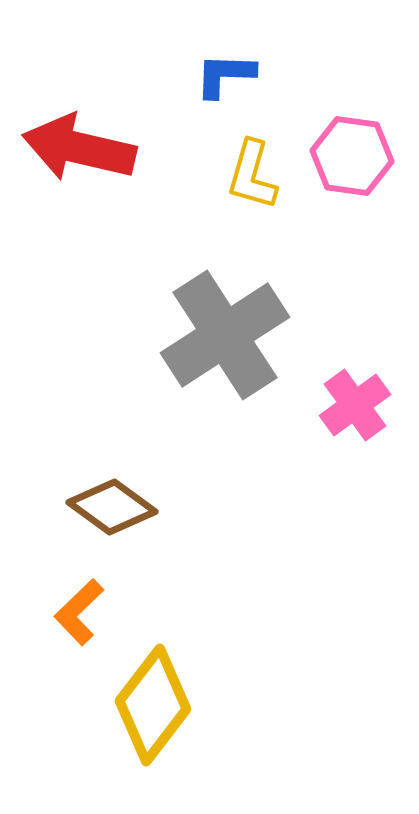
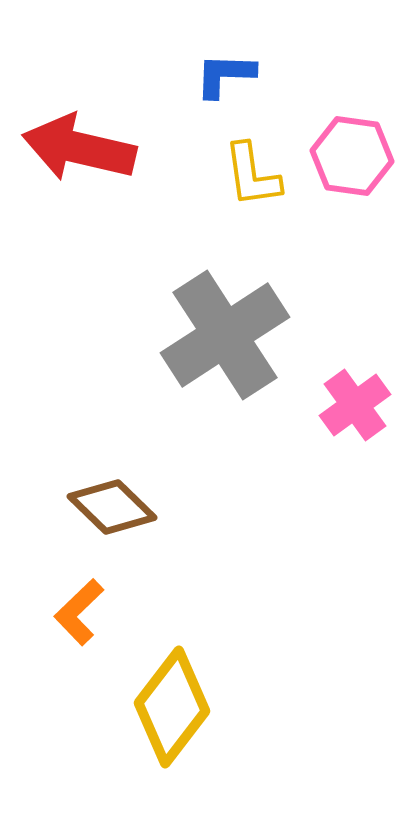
yellow L-shape: rotated 24 degrees counterclockwise
brown diamond: rotated 8 degrees clockwise
yellow diamond: moved 19 px right, 2 px down
